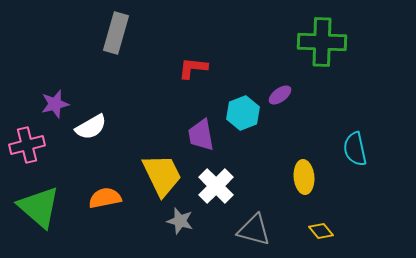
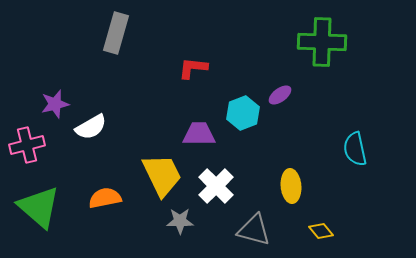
purple trapezoid: moved 2 px left, 1 px up; rotated 100 degrees clockwise
yellow ellipse: moved 13 px left, 9 px down
gray star: rotated 16 degrees counterclockwise
